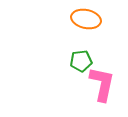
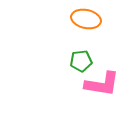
pink L-shape: rotated 87 degrees clockwise
